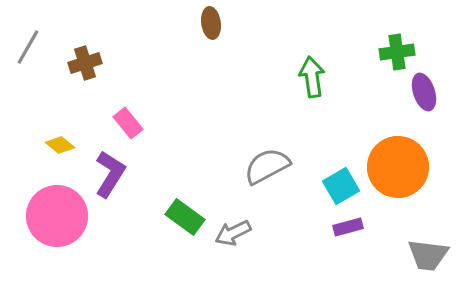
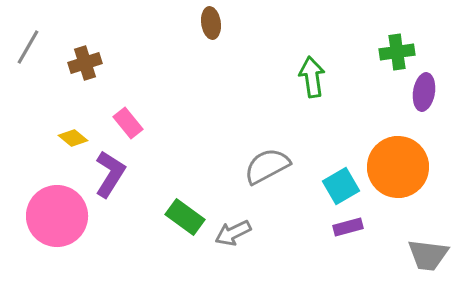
purple ellipse: rotated 27 degrees clockwise
yellow diamond: moved 13 px right, 7 px up
